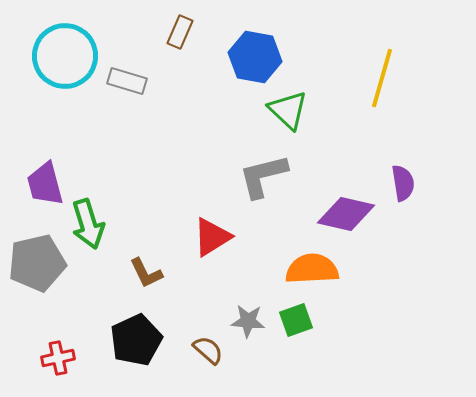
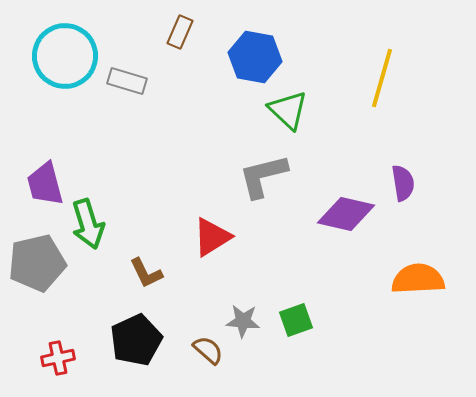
orange semicircle: moved 106 px right, 10 px down
gray star: moved 5 px left
